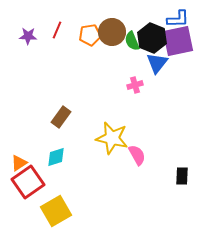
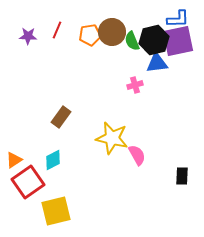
black hexagon: moved 2 px right, 2 px down; rotated 24 degrees clockwise
blue triangle: rotated 45 degrees clockwise
cyan diamond: moved 3 px left, 3 px down; rotated 10 degrees counterclockwise
orange triangle: moved 5 px left, 3 px up
yellow square: rotated 16 degrees clockwise
